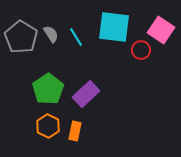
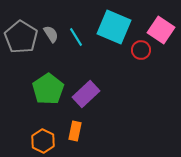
cyan square: rotated 16 degrees clockwise
orange hexagon: moved 5 px left, 15 px down
